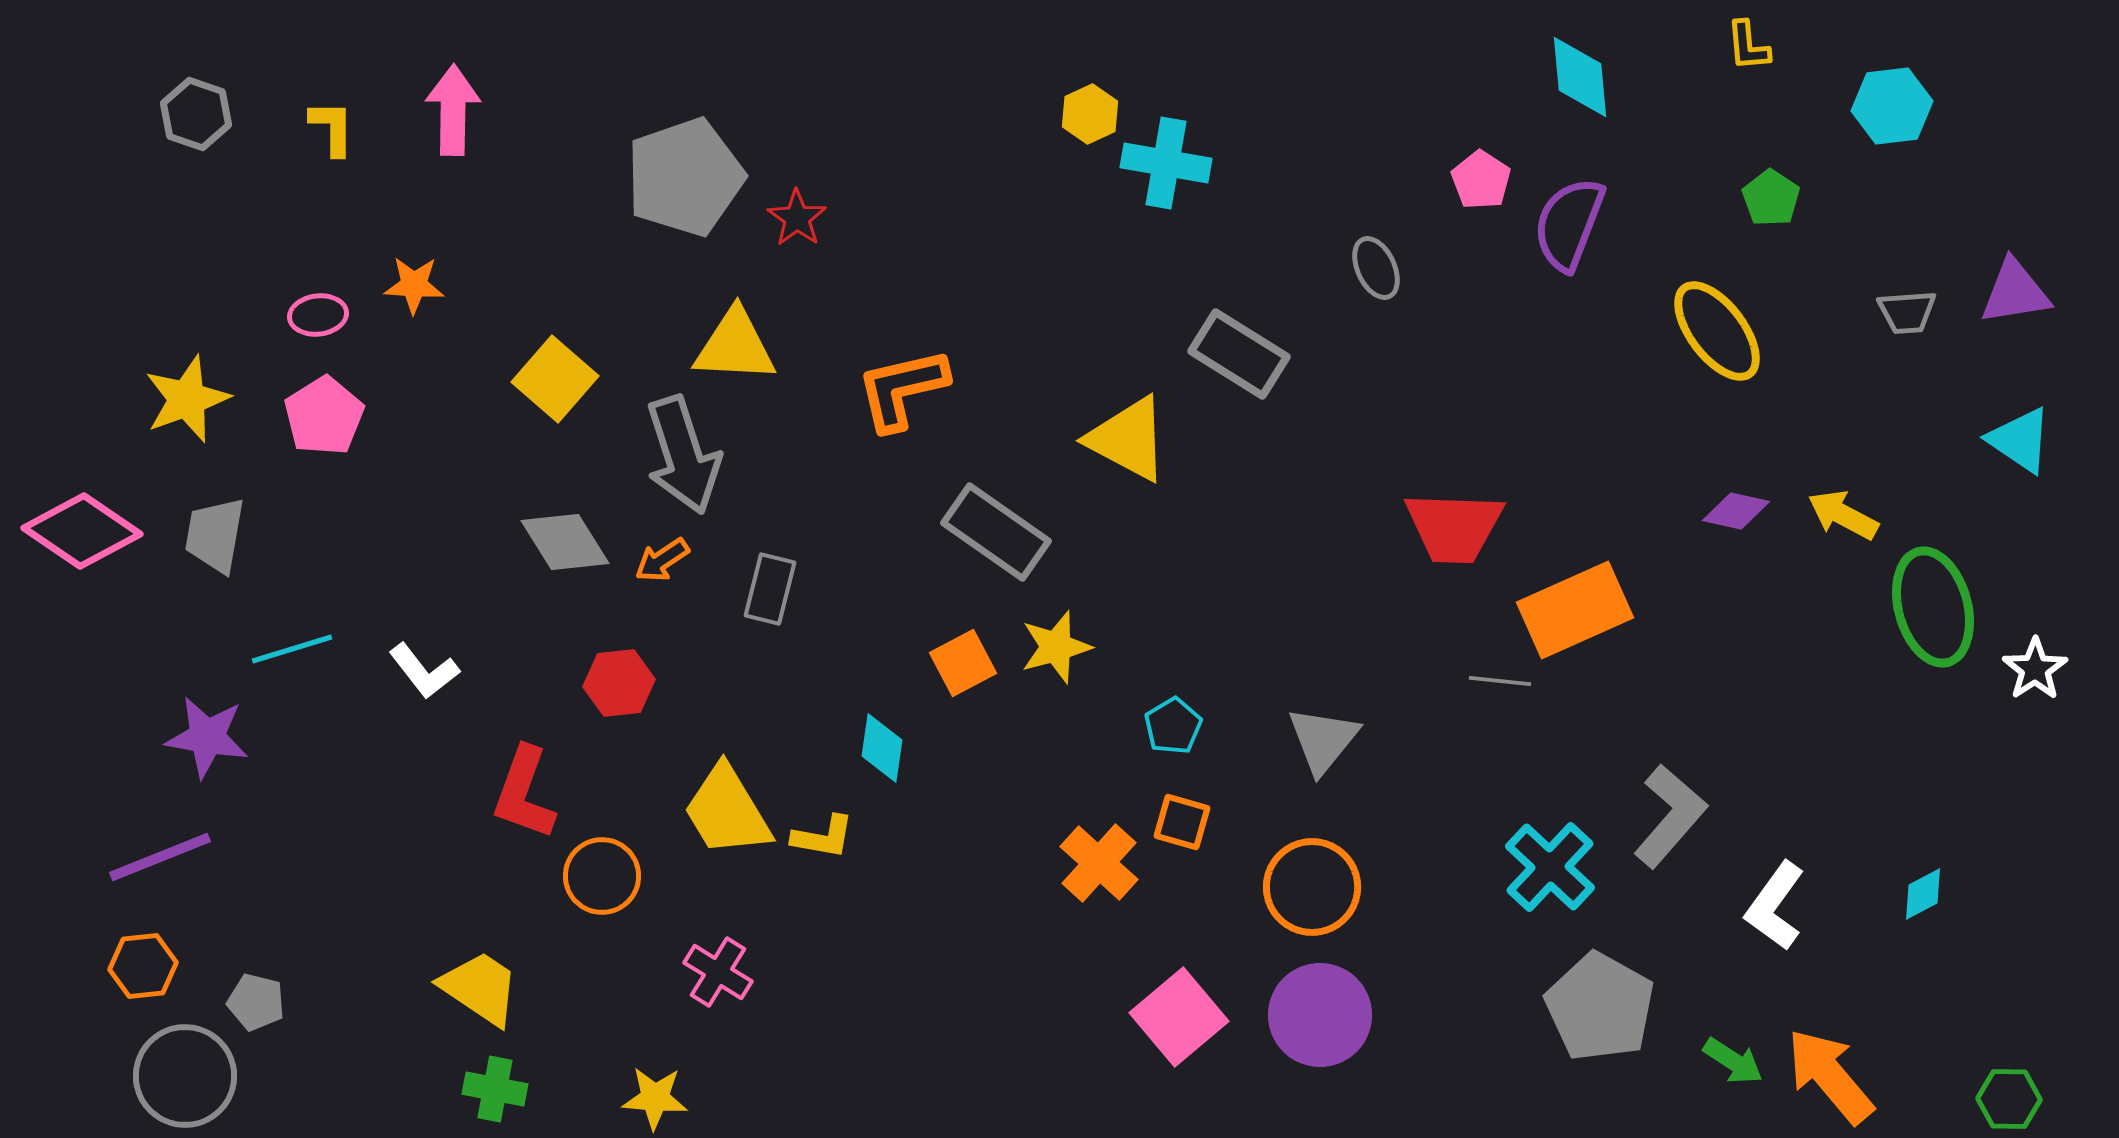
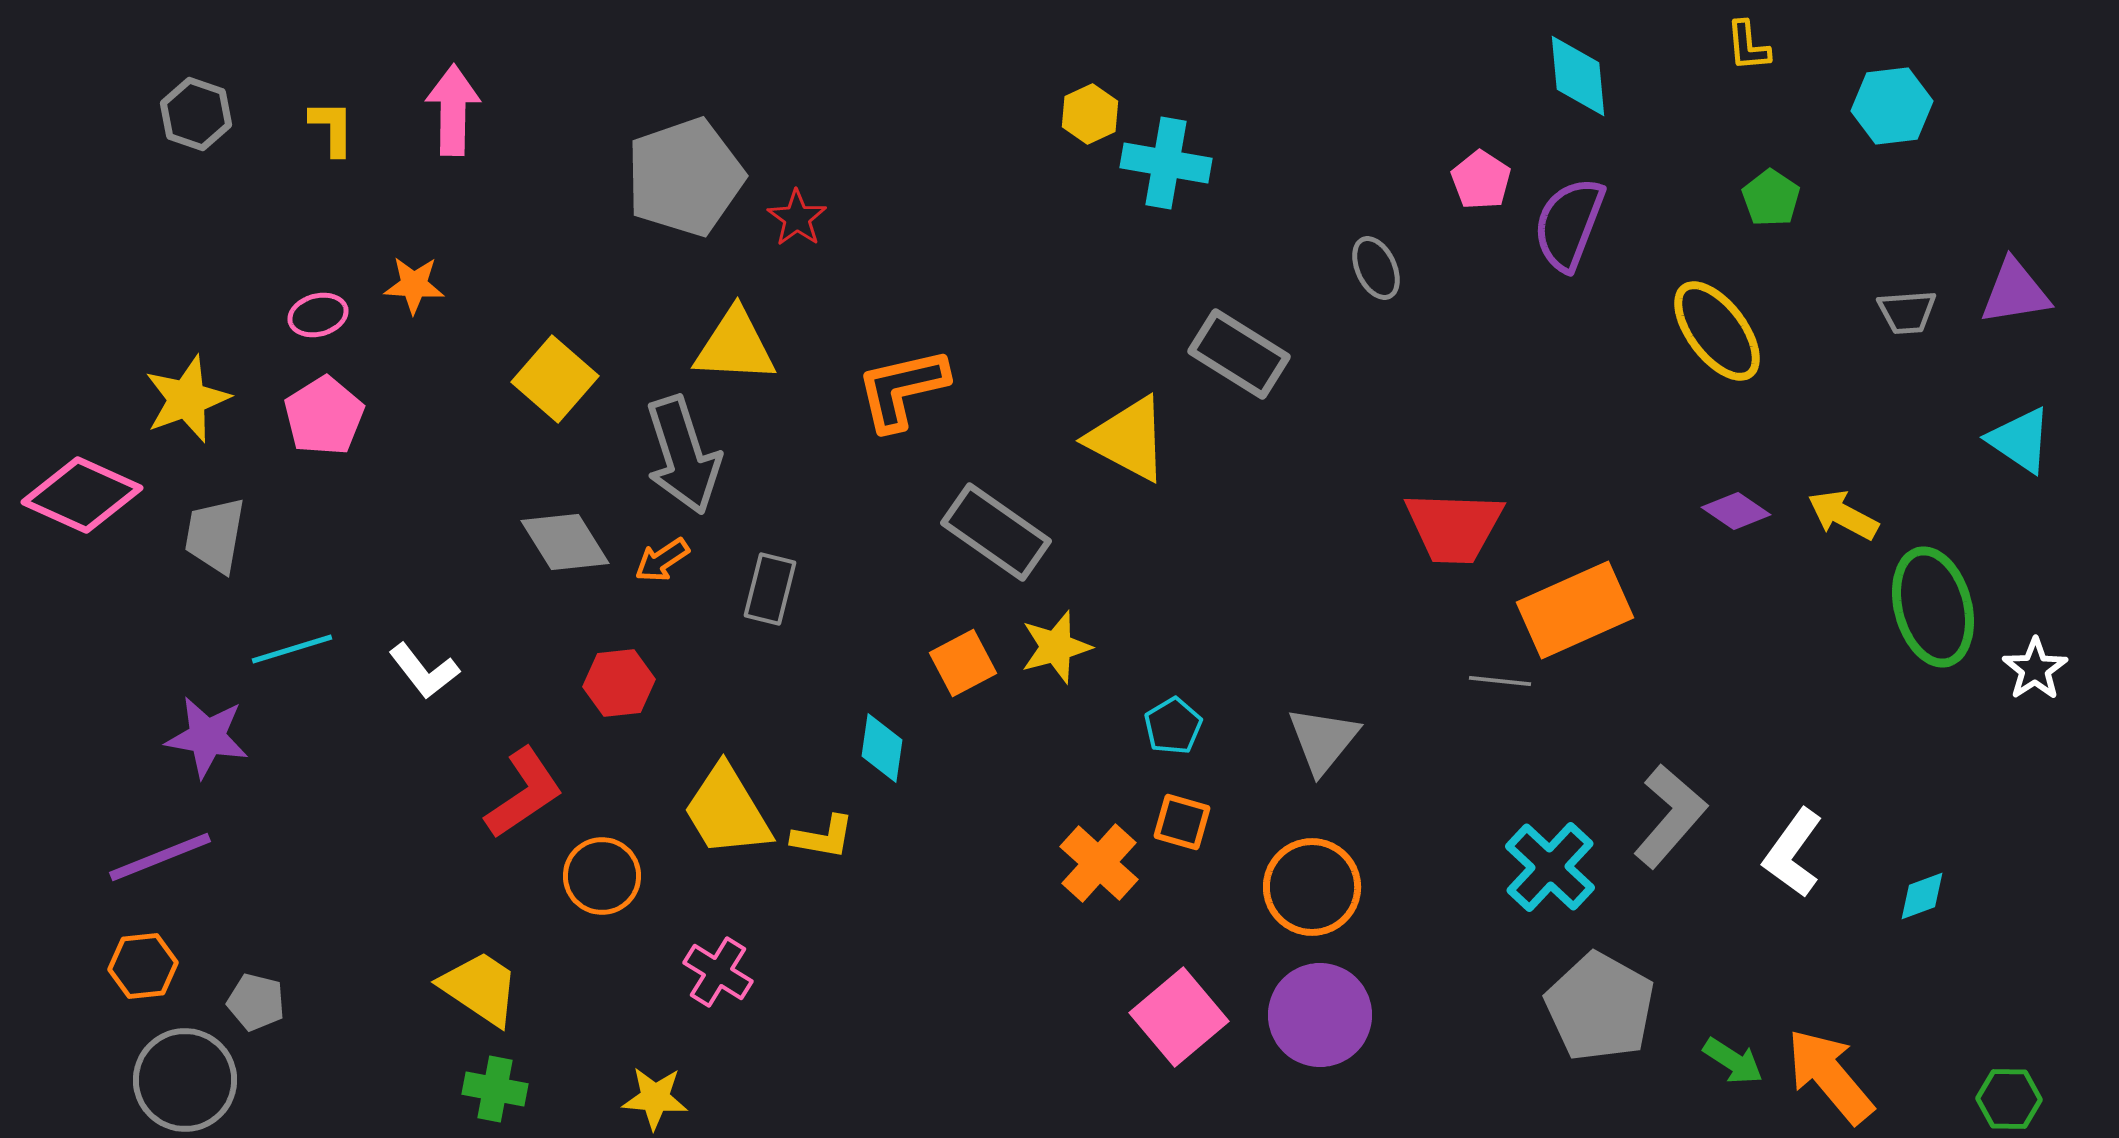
cyan diamond at (1580, 77): moved 2 px left, 1 px up
pink ellipse at (318, 315): rotated 8 degrees counterclockwise
purple diamond at (1736, 511): rotated 22 degrees clockwise
pink diamond at (82, 531): moved 36 px up; rotated 10 degrees counterclockwise
red L-shape at (524, 793): rotated 144 degrees counterclockwise
cyan diamond at (1923, 894): moved 1 px left, 2 px down; rotated 8 degrees clockwise
white L-shape at (1775, 906): moved 18 px right, 53 px up
gray circle at (185, 1076): moved 4 px down
